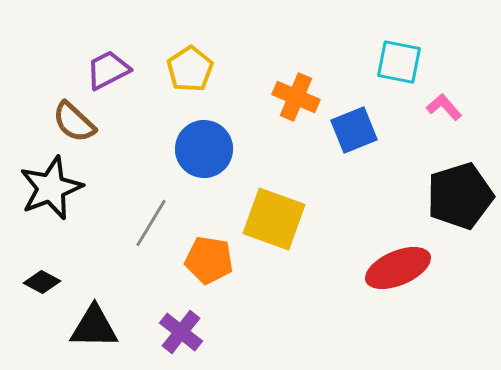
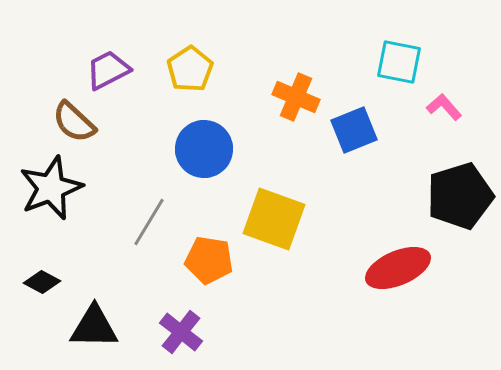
gray line: moved 2 px left, 1 px up
